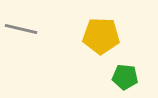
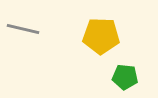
gray line: moved 2 px right
